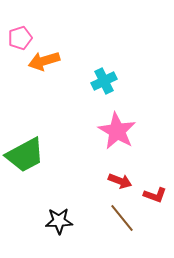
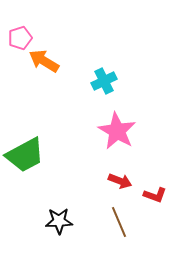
orange arrow: rotated 48 degrees clockwise
brown line: moved 3 px left, 4 px down; rotated 16 degrees clockwise
